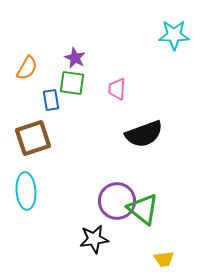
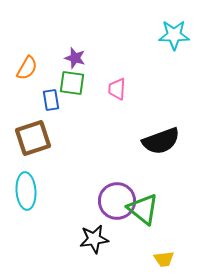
purple star: rotated 10 degrees counterclockwise
black semicircle: moved 17 px right, 7 px down
